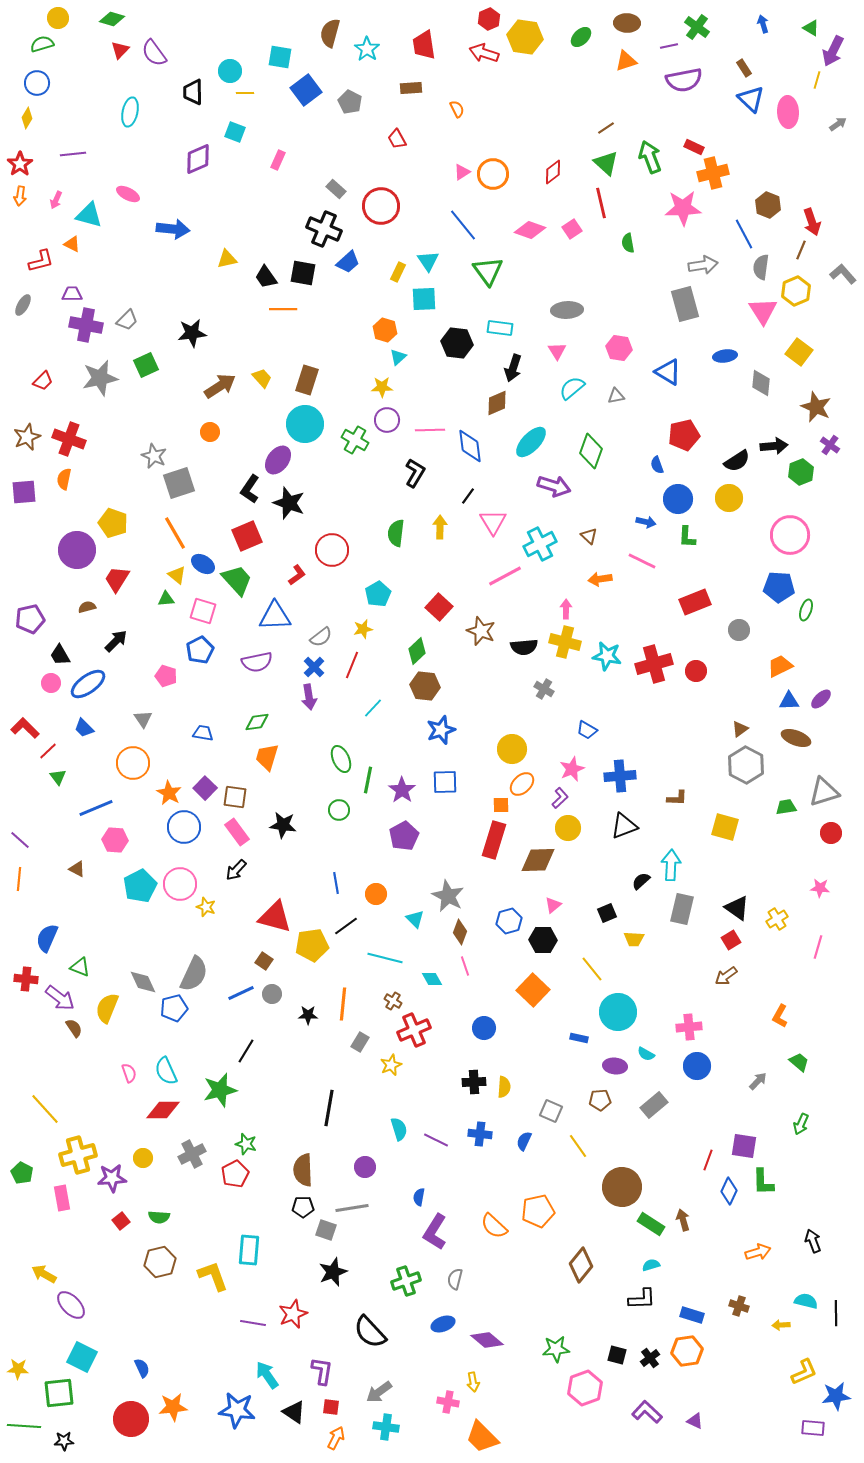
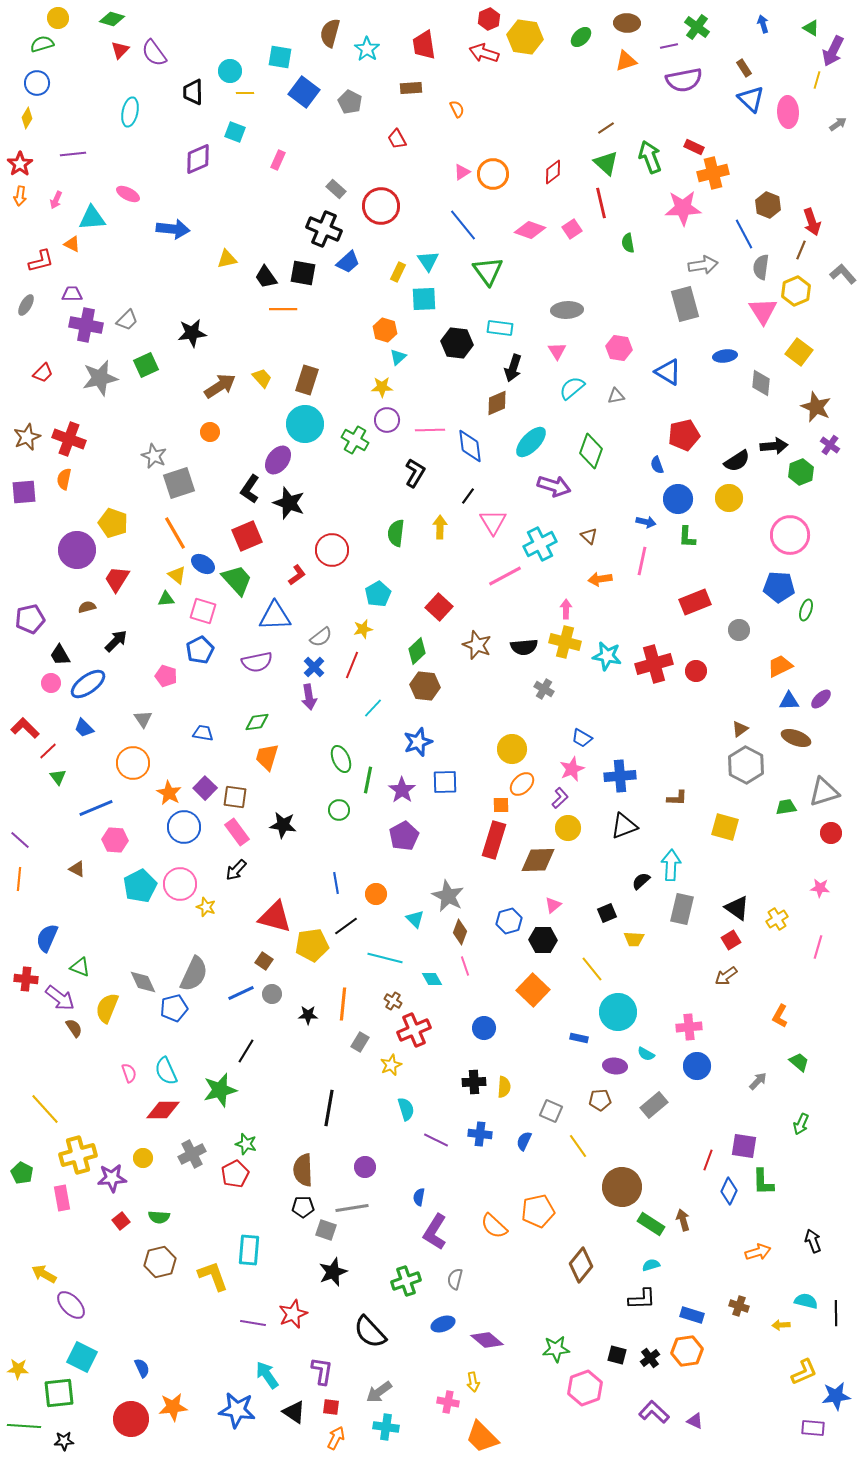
blue square at (306, 90): moved 2 px left, 2 px down; rotated 16 degrees counterclockwise
cyan triangle at (89, 215): moved 3 px right, 3 px down; rotated 20 degrees counterclockwise
gray ellipse at (23, 305): moved 3 px right
red trapezoid at (43, 381): moved 8 px up
pink line at (642, 561): rotated 76 degrees clockwise
brown star at (481, 631): moved 4 px left, 14 px down
blue star at (441, 730): moved 23 px left, 12 px down
blue trapezoid at (587, 730): moved 5 px left, 8 px down
cyan semicircle at (399, 1129): moved 7 px right, 20 px up
purple L-shape at (647, 1412): moved 7 px right
